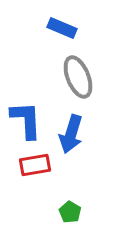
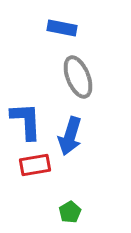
blue rectangle: rotated 12 degrees counterclockwise
blue L-shape: moved 1 px down
blue arrow: moved 1 px left, 2 px down
green pentagon: rotated 10 degrees clockwise
